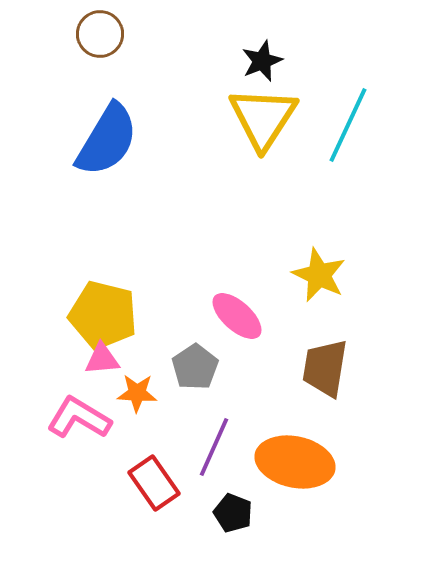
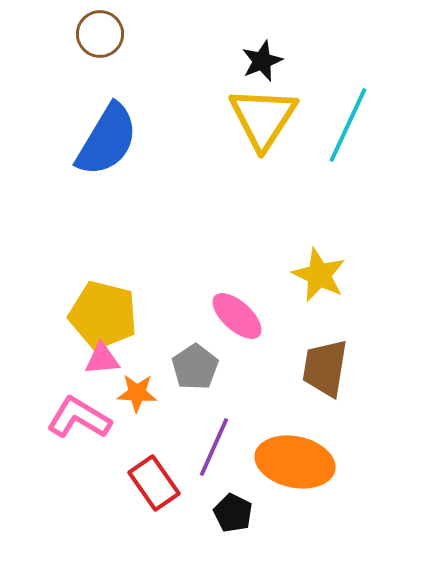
black pentagon: rotated 6 degrees clockwise
